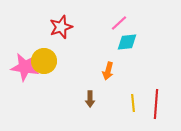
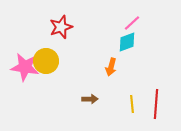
pink line: moved 13 px right
cyan diamond: rotated 15 degrees counterclockwise
yellow circle: moved 2 px right
orange arrow: moved 3 px right, 4 px up
brown arrow: rotated 91 degrees counterclockwise
yellow line: moved 1 px left, 1 px down
